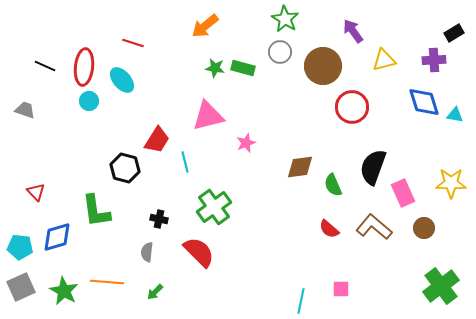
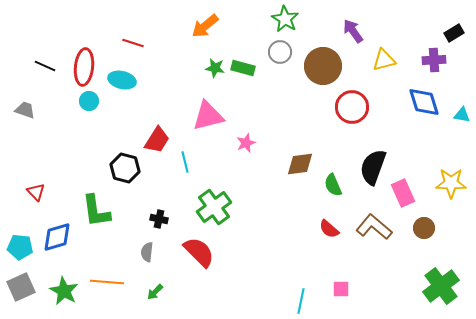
cyan ellipse at (122, 80): rotated 36 degrees counterclockwise
cyan triangle at (455, 115): moved 7 px right
brown diamond at (300, 167): moved 3 px up
